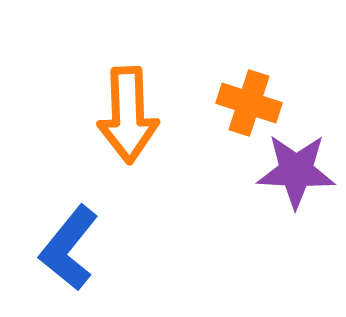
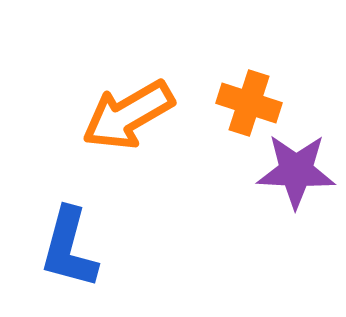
orange arrow: rotated 62 degrees clockwise
blue L-shape: rotated 24 degrees counterclockwise
